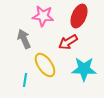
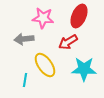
pink star: moved 2 px down
gray arrow: rotated 72 degrees counterclockwise
